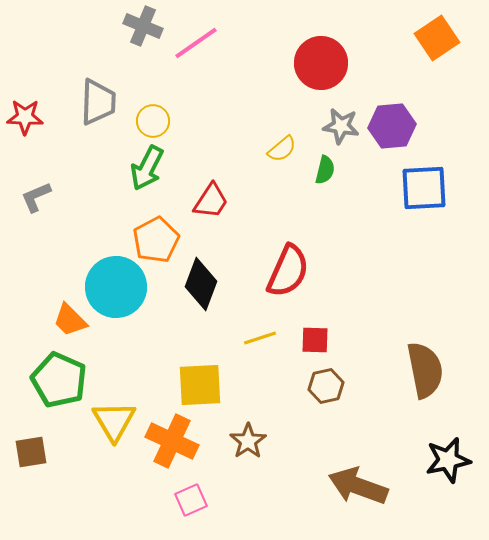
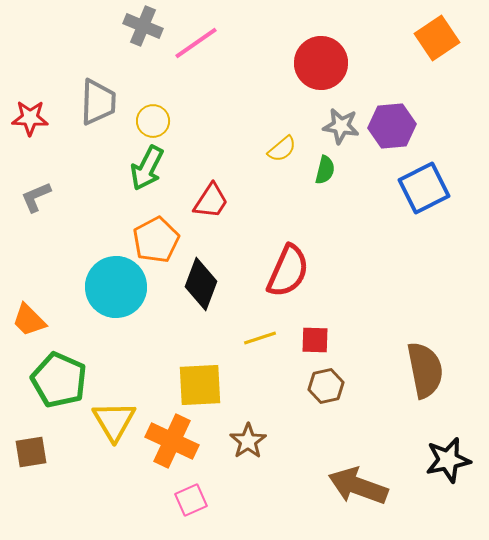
red star: moved 5 px right, 1 px down
blue square: rotated 24 degrees counterclockwise
orange trapezoid: moved 41 px left
